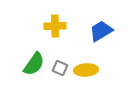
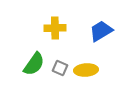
yellow cross: moved 2 px down
